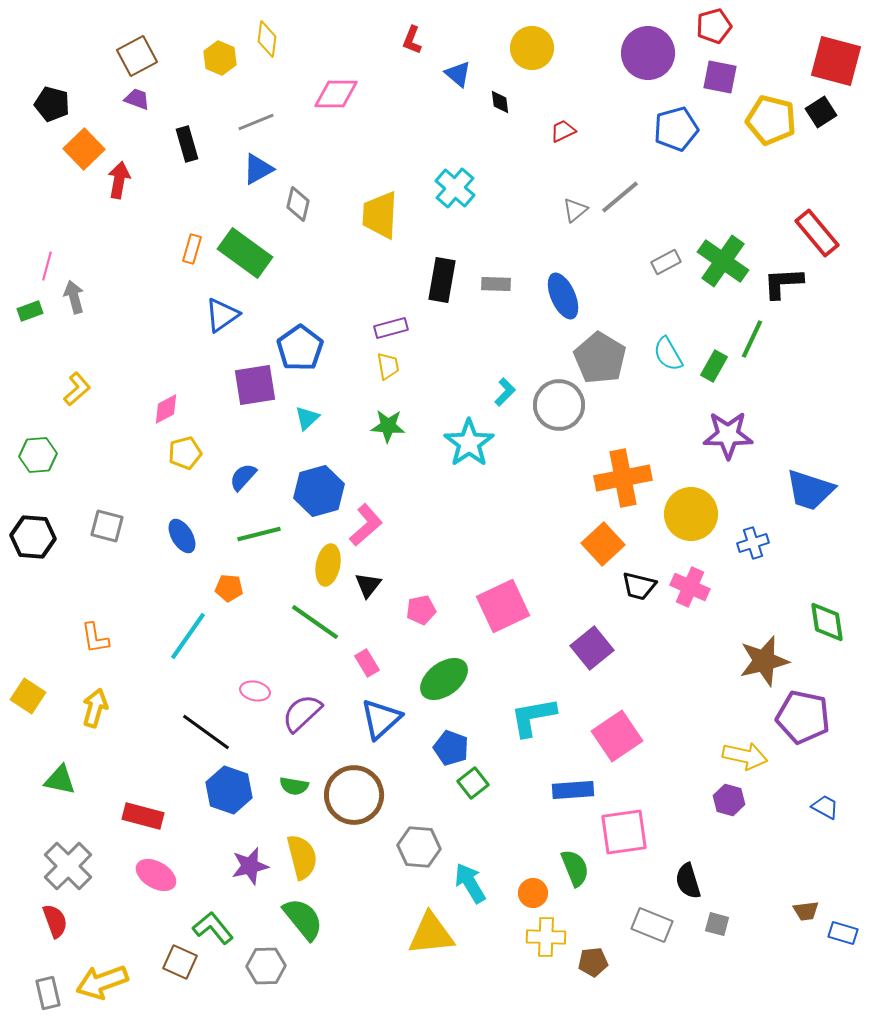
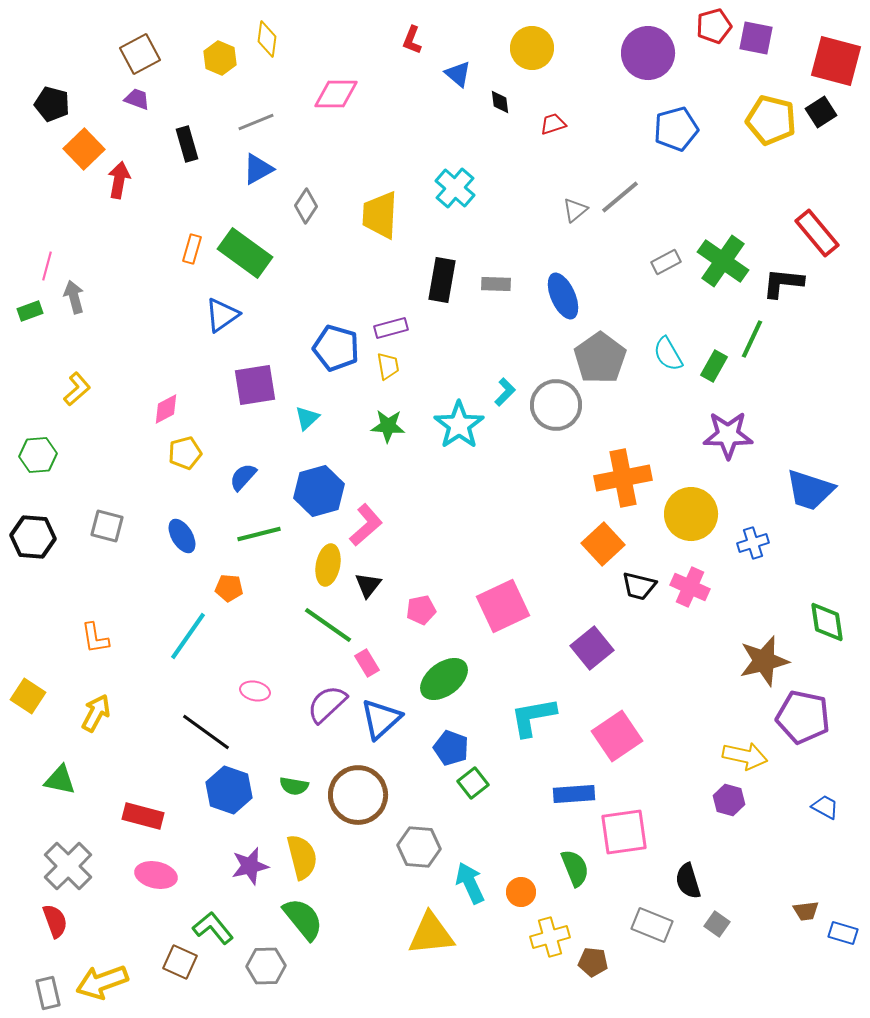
brown square at (137, 56): moved 3 px right, 2 px up
purple square at (720, 77): moved 36 px right, 39 px up
red trapezoid at (563, 131): moved 10 px left, 7 px up; rotated 8 degrees clockwise
gray diamond at (298, 204): moved 8 px right, 2 px down; rotated 20 degrees clockwise
black L-shape at (783, 283): rotated 9 degrees clockwise
blue pentagon at (300, 348): moved 36 px right; rotated 21 degrees counterclockwise
gray pentagon at (600, 358): rotated 6 degrees clockwise
gray circle at (559, 405): moved 3 px left
cyan star at (469, 443): moved 10 px left, 18 px up
green line at (315, 622): moved 13 px right, 3 px down
yellow arrow at (95, 708): moved 1 px right, 5 px down; rotated 12 degrees clockwise
purple semicircle at (302, 713): moved 25 px right, 9 px up
blue rectangle at (573, 790): moved 1 px right, 4 px down
brown circle at (354, 795): moved 4 px right
pink ellipse at (156, 875): rotated 18 degrees counterclockwise
cyan arrow at (470, 883): rotated 6 degrees clockwise
orange circle at (533, 893): moved 12 px left, 1 px up
gray square at (717, 924): rotated 20 degrees clockwise
yellow cross at (546, 937): moved 4 px right; rotated 18 degrees counterclockwise
brown pentagon at (593, 962): rotated 12 degrees clockwise
